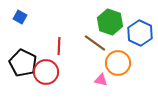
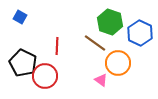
red line: moved 2 px left
red circle: moved 1 px left, 4 px down
pink triangle: rotated 24 degrees clockwise
